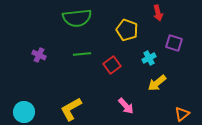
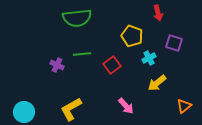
yellow pentagon: moved 5 px right, 6 px down
purple cross: moved 18 px right, 10 px down
orange triangle: moved 2 px right, 8 px up
